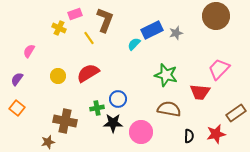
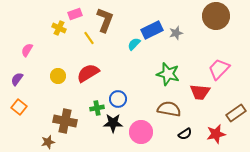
pink semicircle: moved 2 px left, 1 px up
green star: moved 2 px right, 1 px up
orange square: moved 2 px right, 1 px up
black semicircle: moved 4 px left, 2 px up; rotated 56 degrees clockwise
